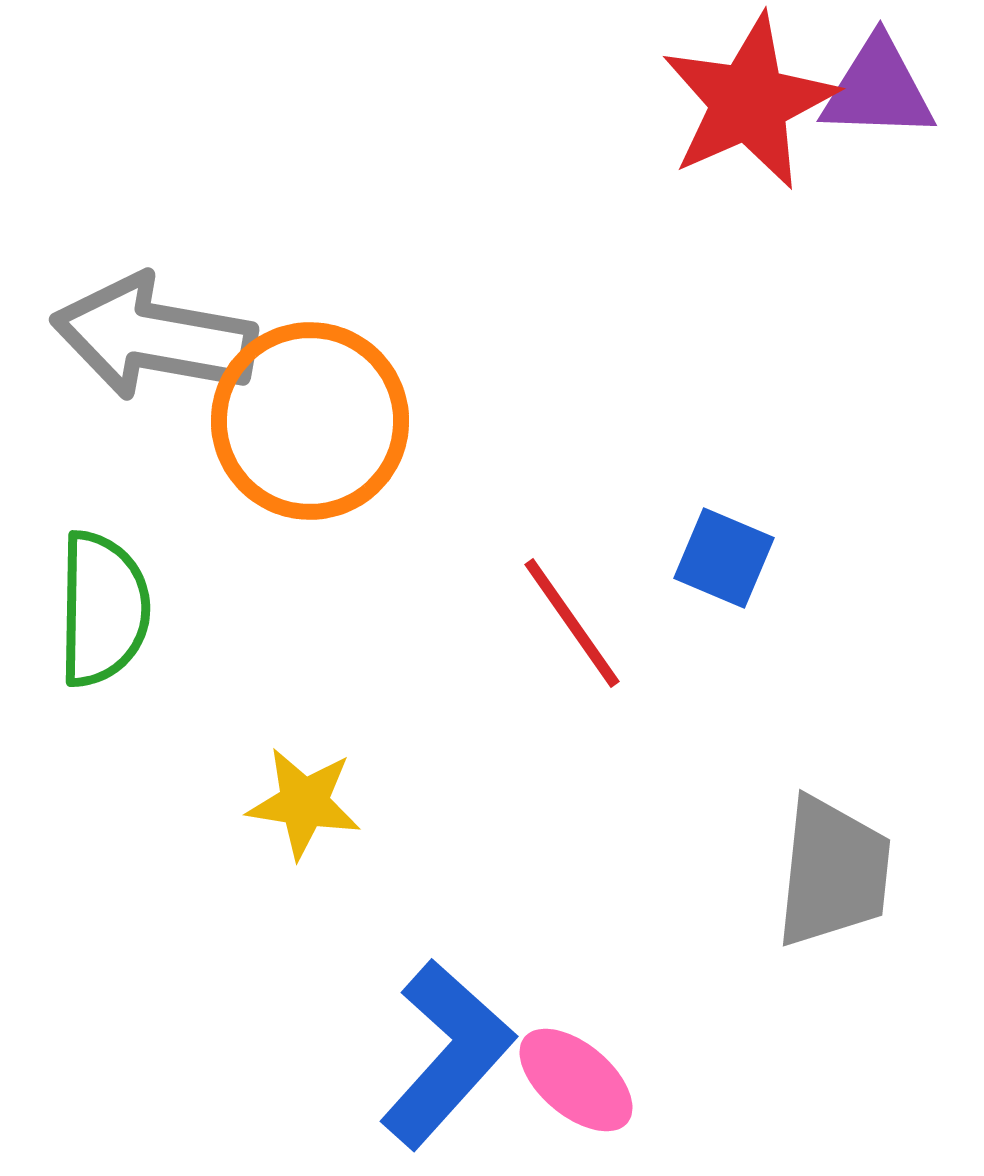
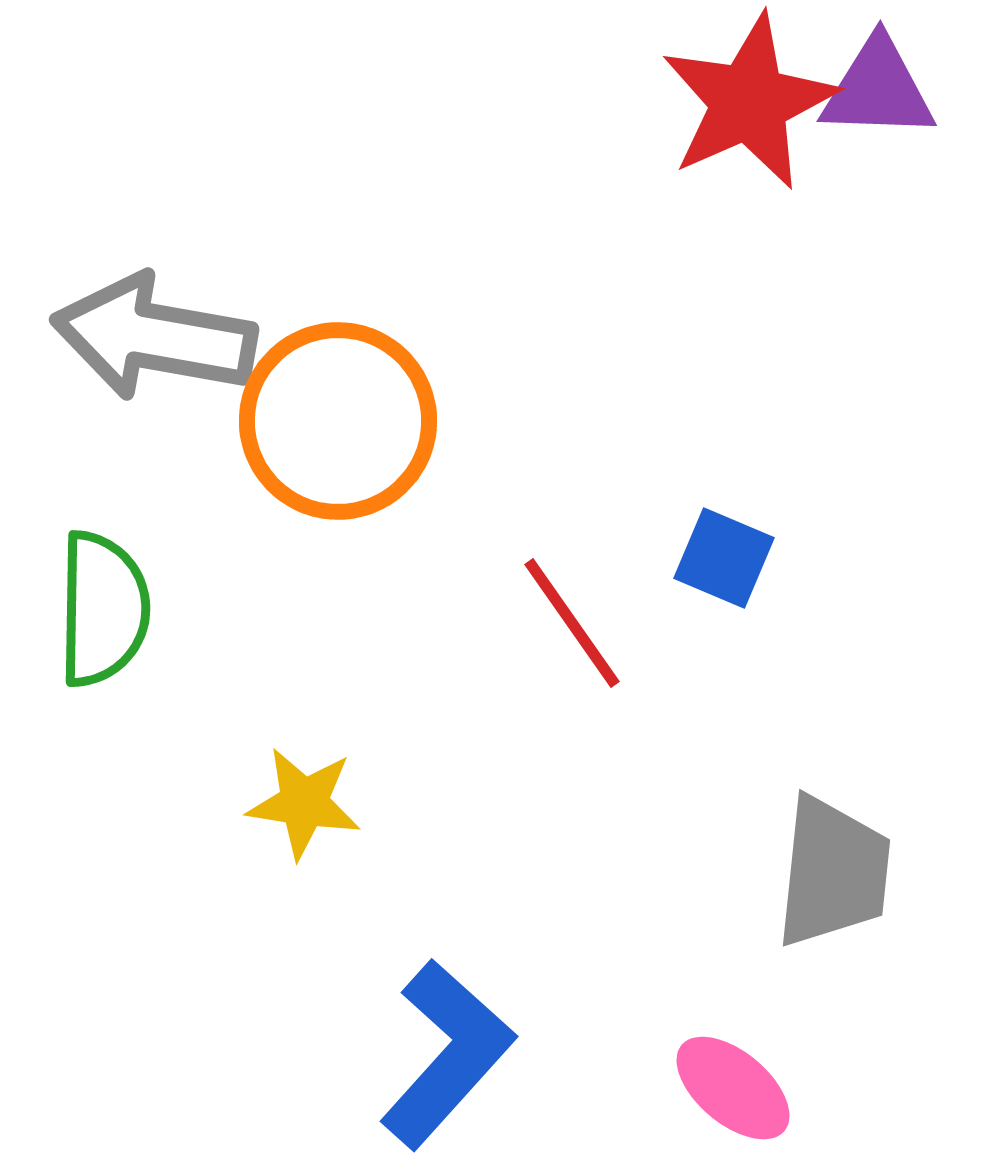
orange circle: moved 28 px right
pink ellipse: moved 157 px right, 8 px down
